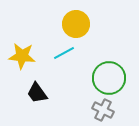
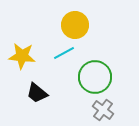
yellow circle: moved 1 px left, 1 px down
green circle: moved 14 px left, 1 px up
black trapezoid: rotated 15 degrees counterclockwise
gray cross: rotated 10 degrees clockwise
